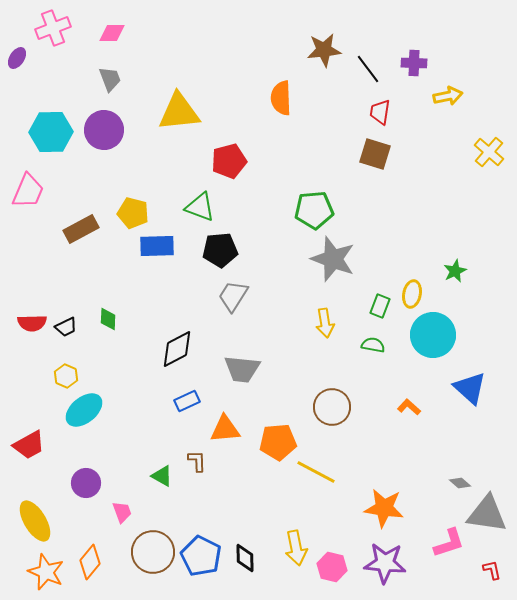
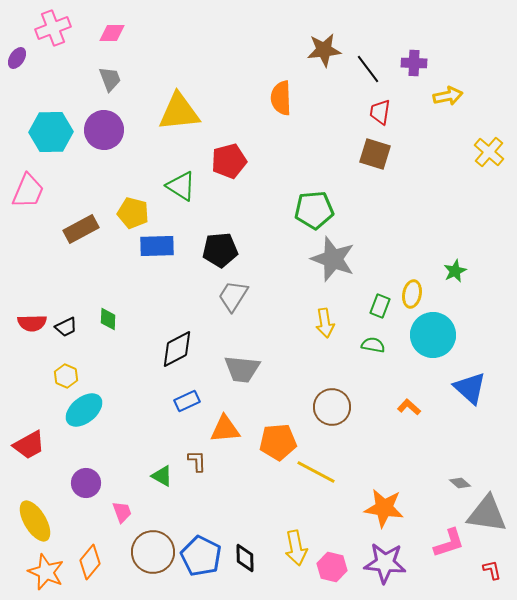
green triangle at (200, 207): moved 19 px left, 21 px up; rotated 12 degrees clockwise
